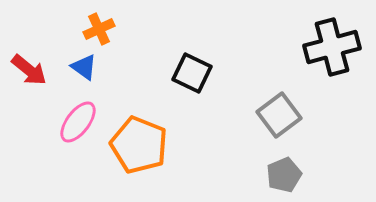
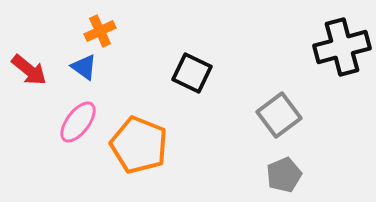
orange cross: moved 1 px right, 2 px down
black cross: moved 10 px right
